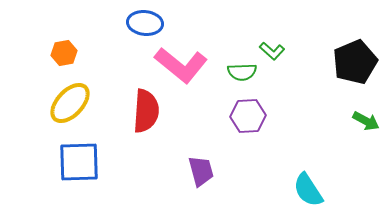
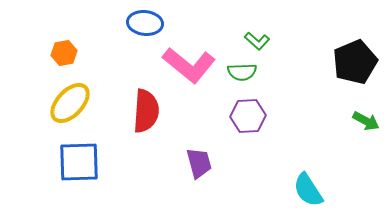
green L-shape: moved 15 px left, 10 px up
pink L-shape: moved 8 px right
purple trapezoid: moved 2 px left, 8 px up
